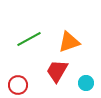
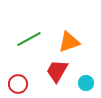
red circle: moved 1 px up
